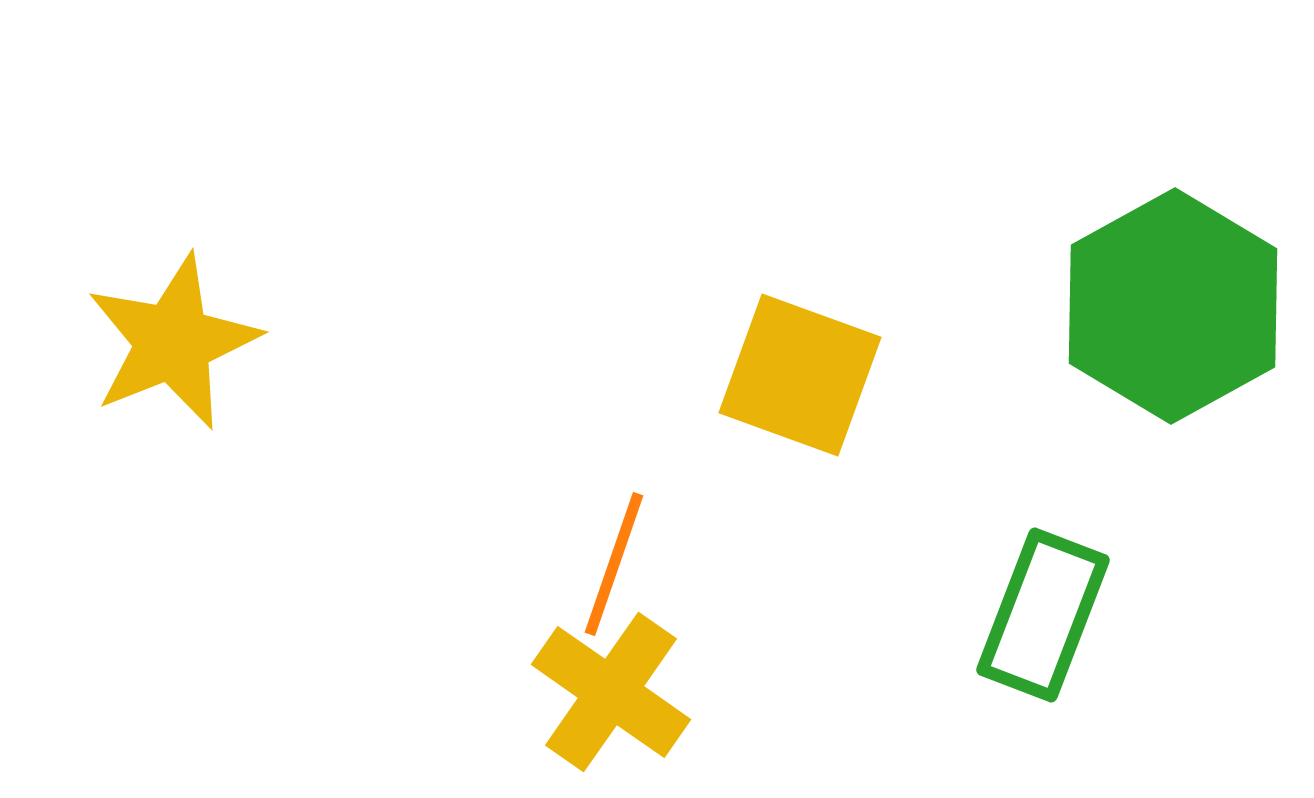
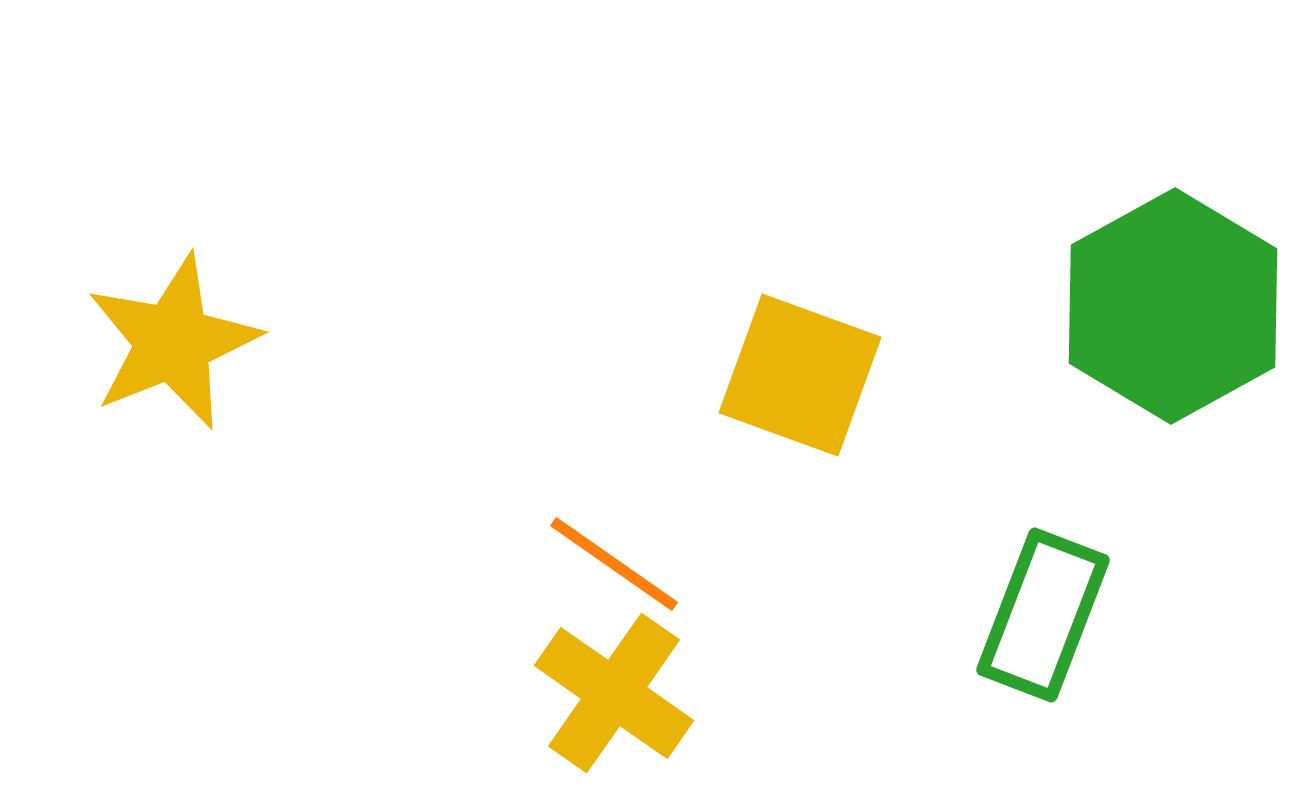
orange line: rotated 74 degrees counterclockwise
yellow cross: moved 3 px right, 1 px down
